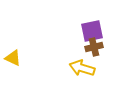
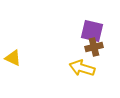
purple square: rotated 25 degrees clockwise
